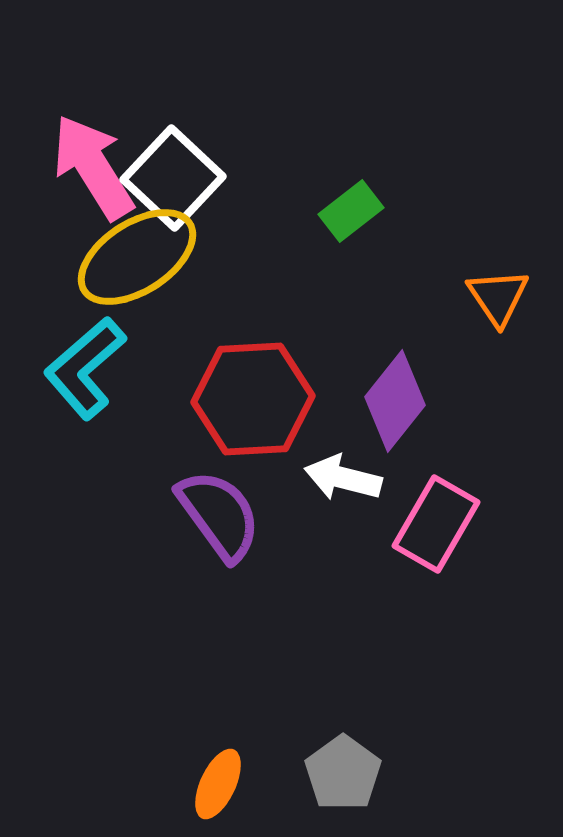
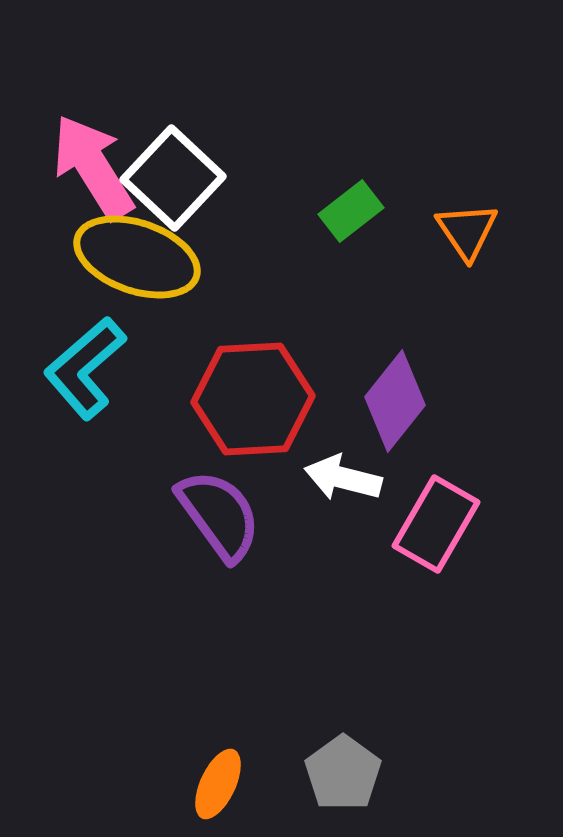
yellow ellipse: rotated 52 degrees clockwise
orange triangle: moved 31 px left, 66 px up
